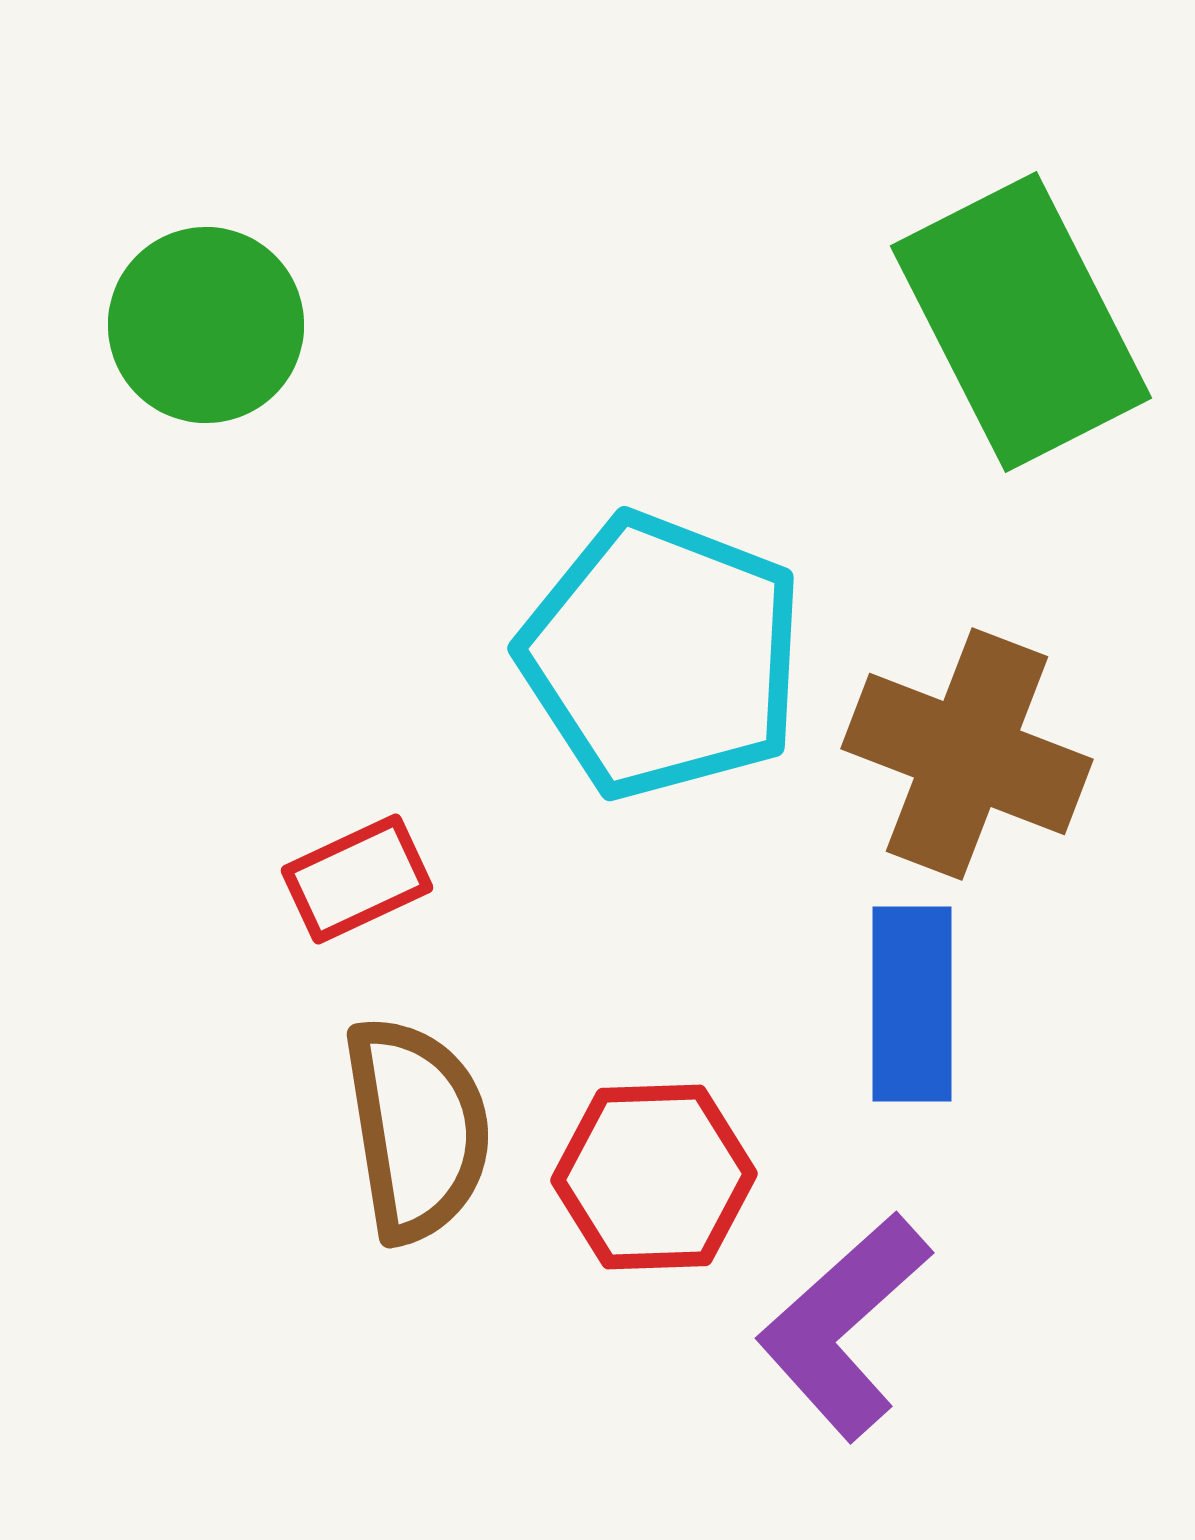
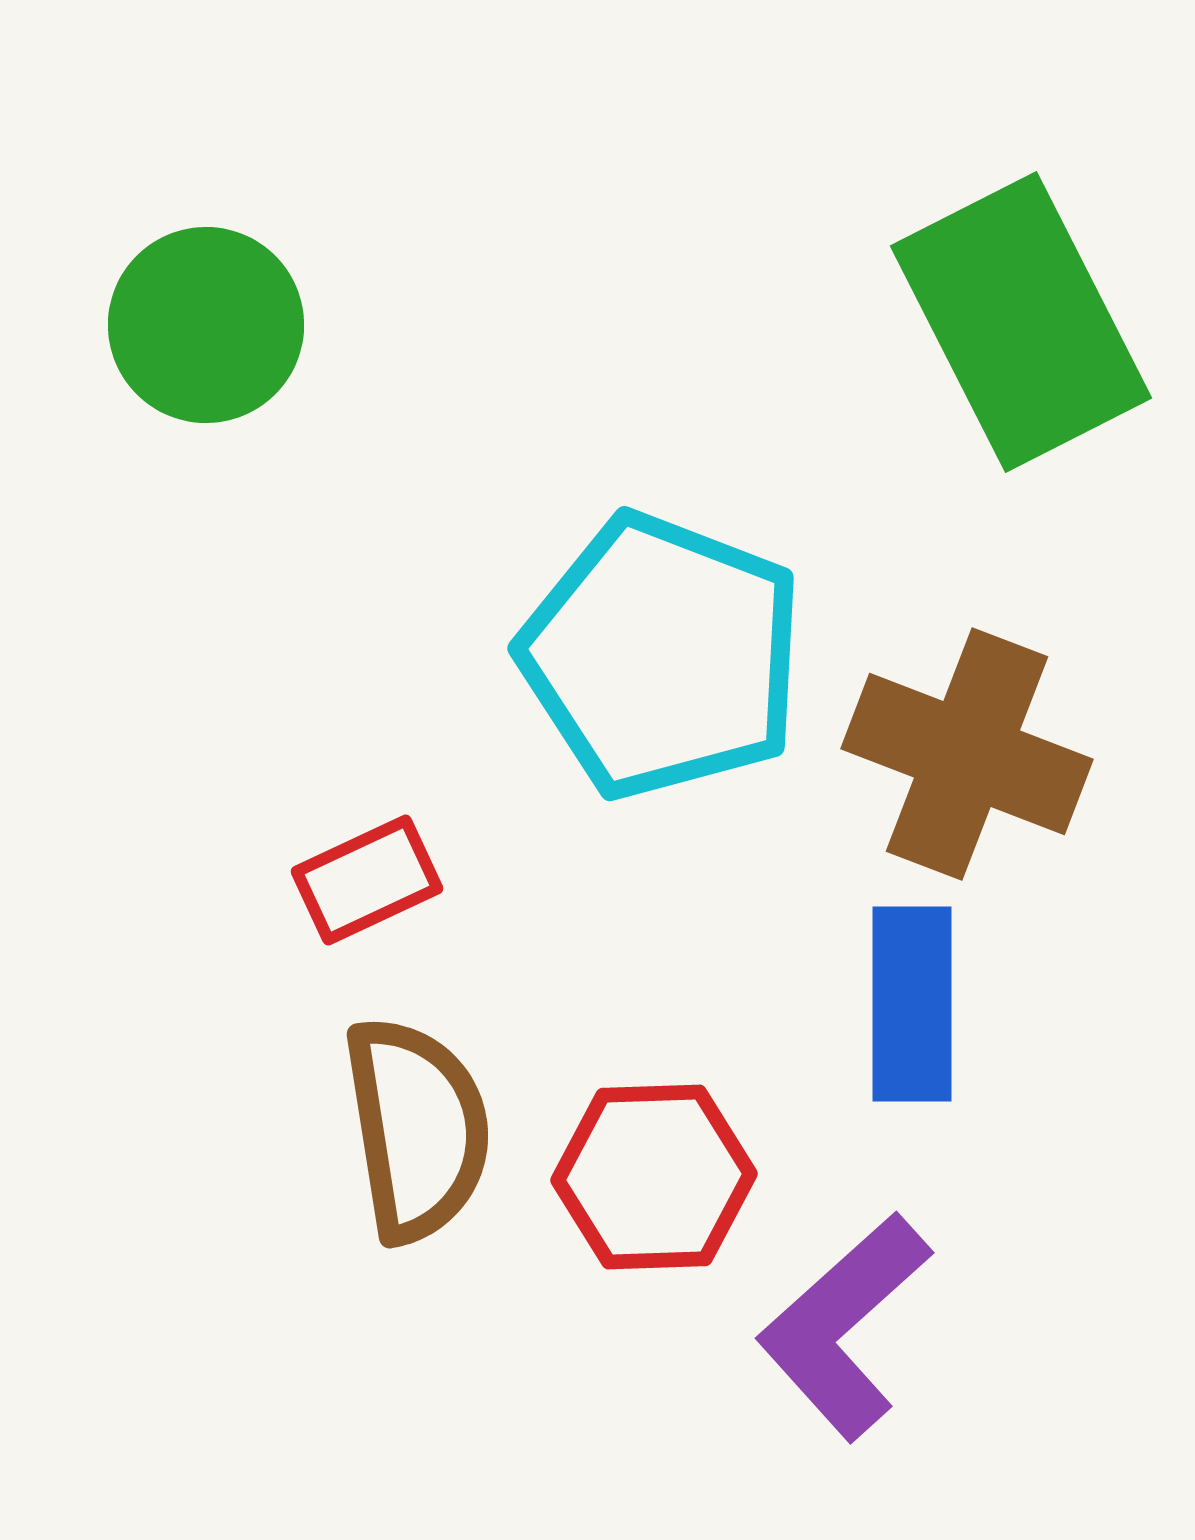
red rectangle: moved 10 px right, 1 px down
